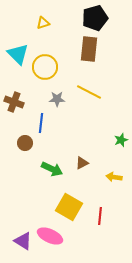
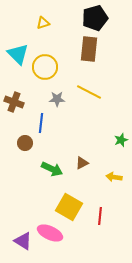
pink ellipse: moved 3 px up
